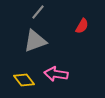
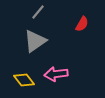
red semicircle: moved 2 px up
gray triangle: rotated 15 degrees counterclockwise
pink arrow: rotated 15 degrees counterclockwise
